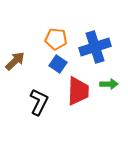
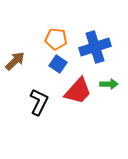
red trapezoid: rotated 40 degrees clockwise
